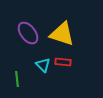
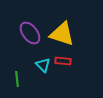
purple ellipse: moved 2 px right
red rectangle: moved 1 px up
